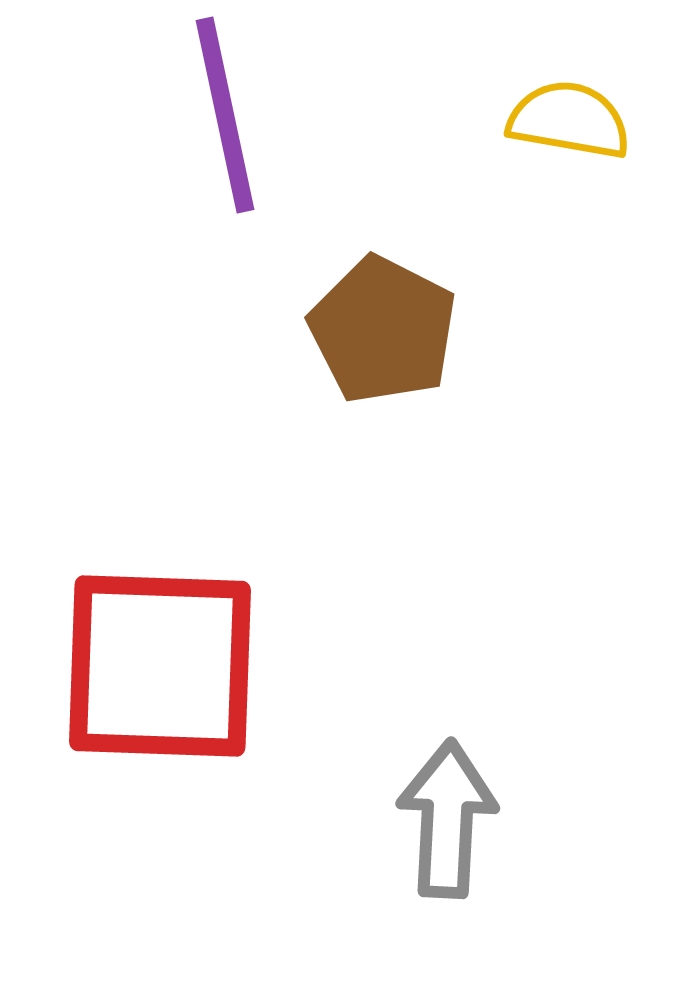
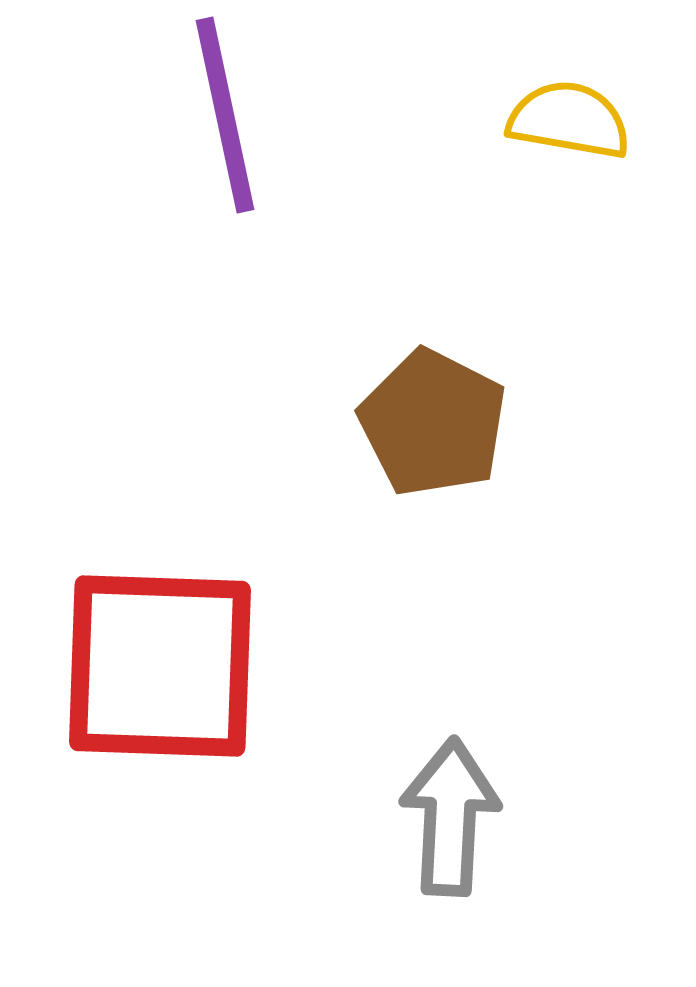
brown pentagon: moved 50 px right, 93 px down
gray arrow: moved 3 px right, 2 px up
